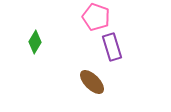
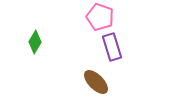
pink pentagon: moved 4 px right
brown ellipse: moved 4 px right
